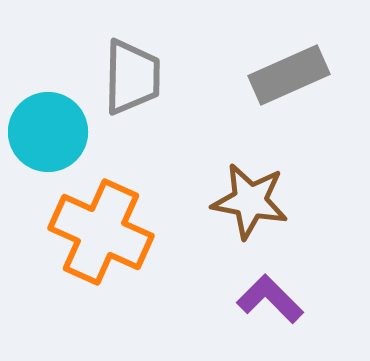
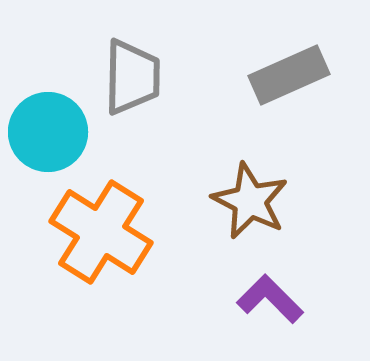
brown star: rotated 16 degrees clockwise
orange cross: rotated 8 degrees clockwise
